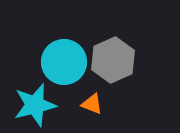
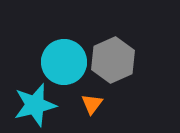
orange triangle: rotated 45 degrees clockwise
